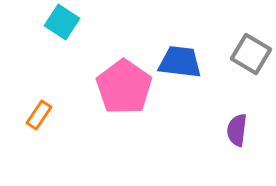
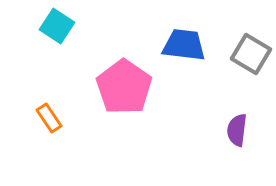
cyan square: moved 5 px left, 4 px down
blue trapezoid: moved 4 px right, 17 px up
orange rectangle: moved 10 px right, 3 px down; rotated 68 degrees counterclockwise
